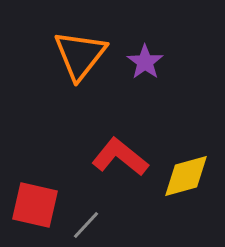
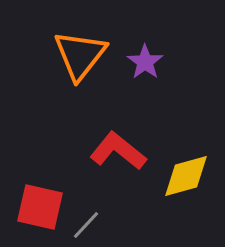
red L-shape: moved 2 px left, 6 px up
red square: moved 5 px right, 2 px down
